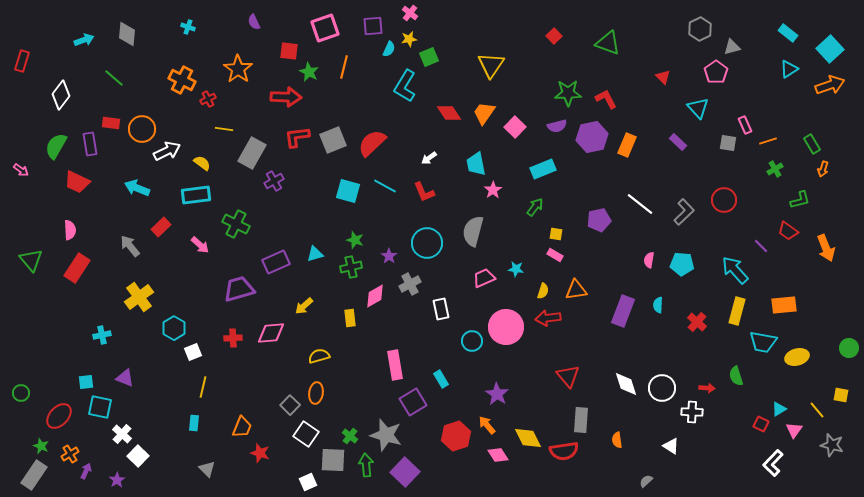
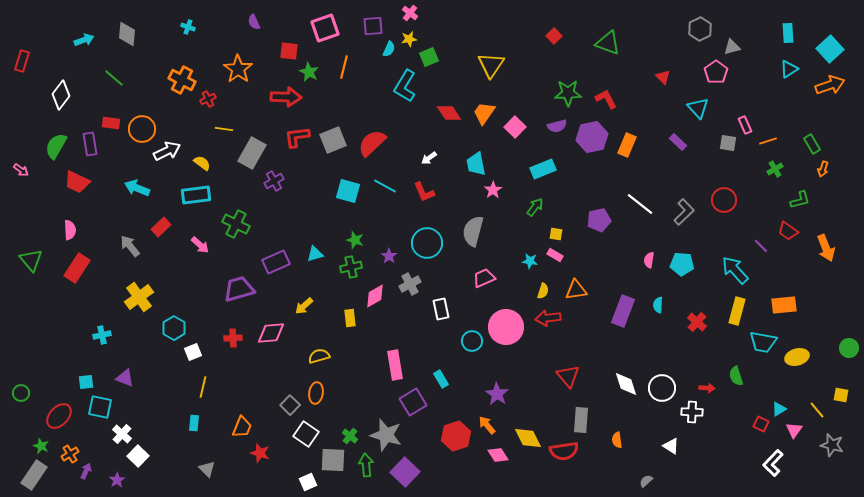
cyan rectangle at (788, 33): rotated 48 degrees clockwise
cyan star at (516, 269): moved 14 px right, 8 px up
